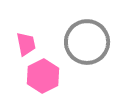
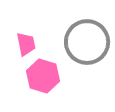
pink hexagon: rotated 16 degrees counterclockwise
